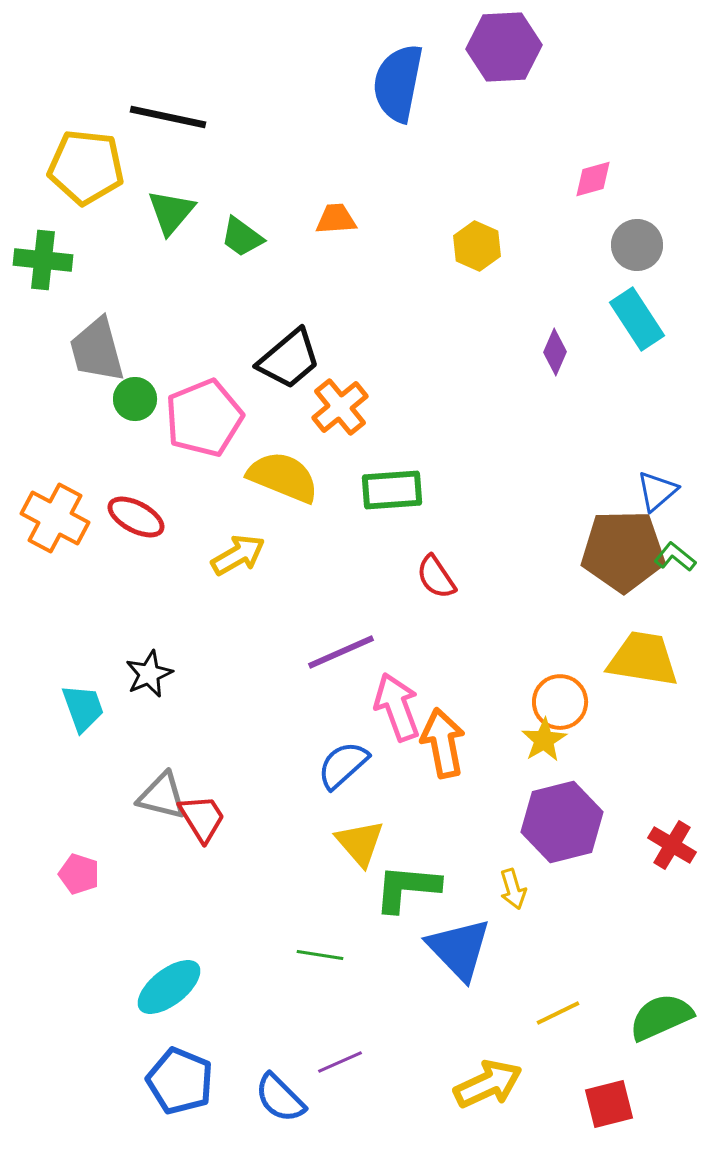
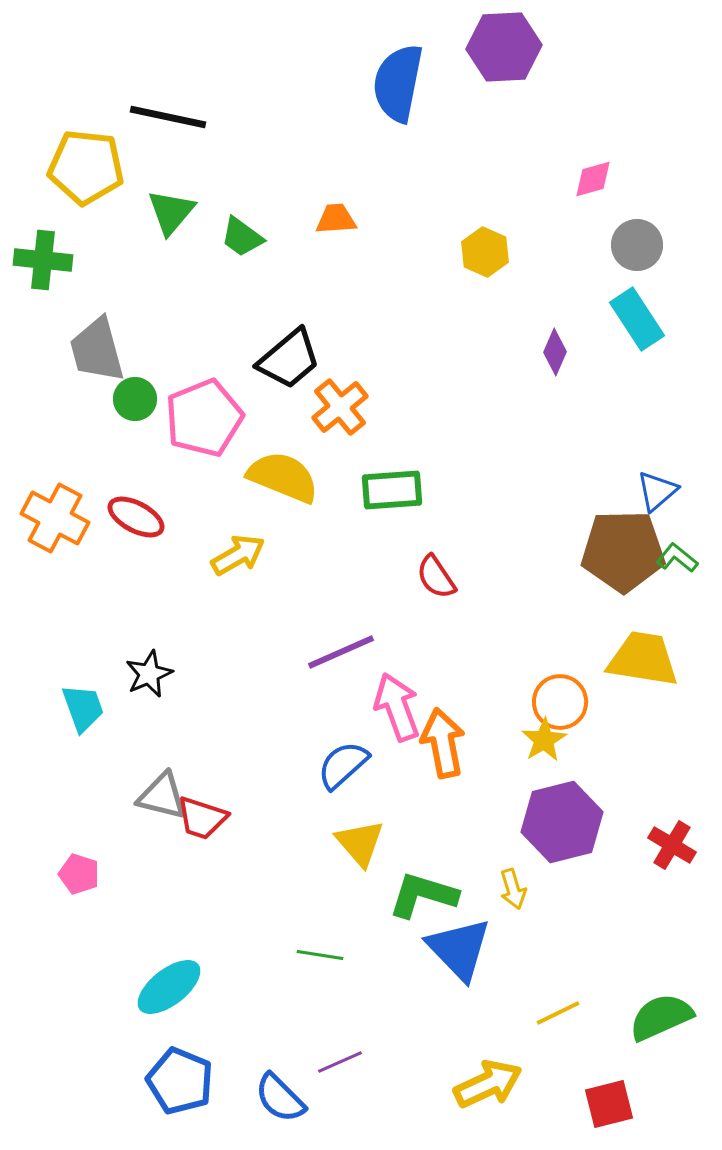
yellow hexagon at (477, 246): moved 8 px right, 6 px down
green L-shape at (675, 557): moved 2 px right, 1 px down
red trapezoid at (202, 818): rotated 140 degrees clockwise
green L-shape at (407, 888): moved 16 px right, 7 px down; rotated 12 degrees clockwise
